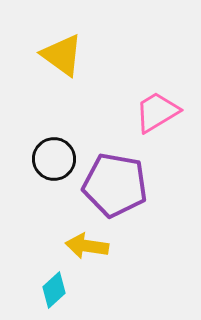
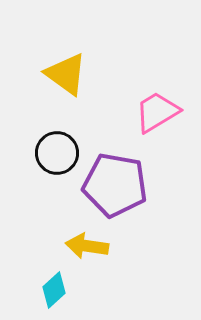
yellow triangle: moved 4 px right, 19 px down
black circle: moved 3 px right, 6 px up
